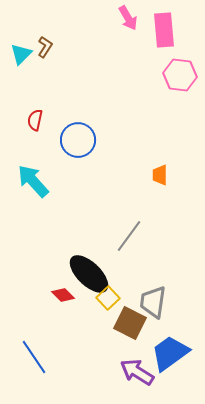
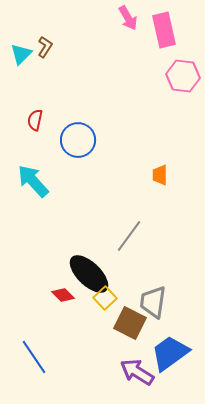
pink rectangle: rotated 8 degrees counterclockwise
pink hexagon: moved 3 px right, 1 px down
yellow square: moved 3 px left
